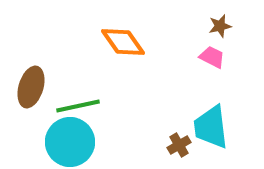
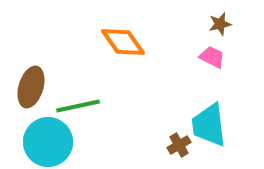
brown star: moved 2 px up
cyan trapezoid: moved 2 px left, 2 px up
cyan circle: moved 22 px left
